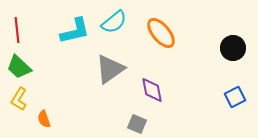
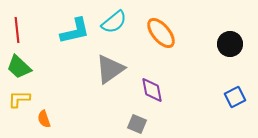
black circle: moved 3 px left, 4 px up
yellow L-shape: rotated 60 degrees clockwise
